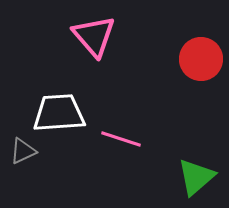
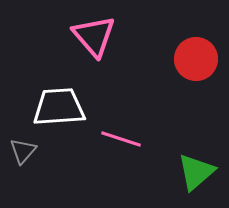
red circle: moved 5 px left
white trapezoid: moved 6 px up
gray triangle: rotated 24 degrees counterclockwise
green triangle: moved 5 px up
